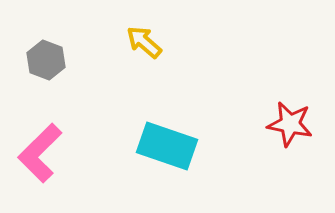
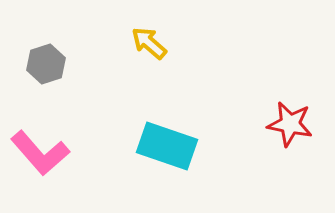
yellow arrow: moved 5 px right, 1 px down
gray hexagon: moved 4 px down; rotated 21 degrees clockwise
pink L-shape: rotated 86 degrees counterclockwise
